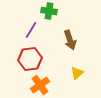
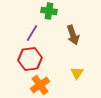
purple line: moved 1 px right, 3 px down
brown arrow: moved 3 px right, 5 px up
yellow triangle: rotated 16 degrees counterclockwise
